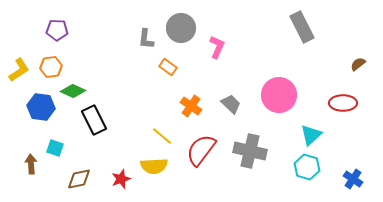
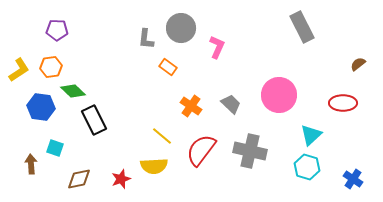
green diamond: rotated 20 degrees clockwise
